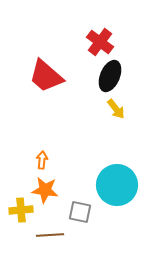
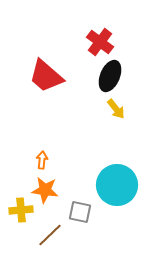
brown line: rotated 40 degrees counterclockwise
